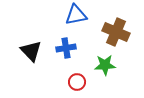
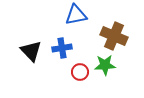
brown cross: moved 2 px left, 4 px down
blue cross: moved 4 px left
red circle: moved 3 px right, 10 px up
